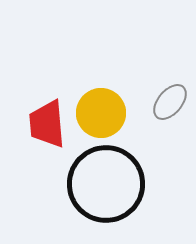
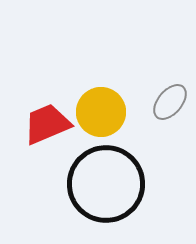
yellow circle: moved 1 px up
red trapezoid: rotated 72 degrees clockwise
